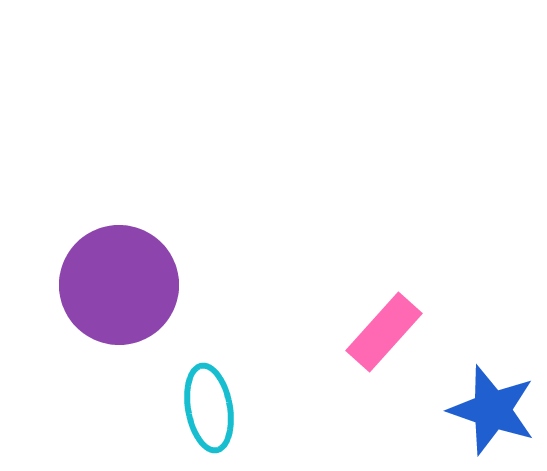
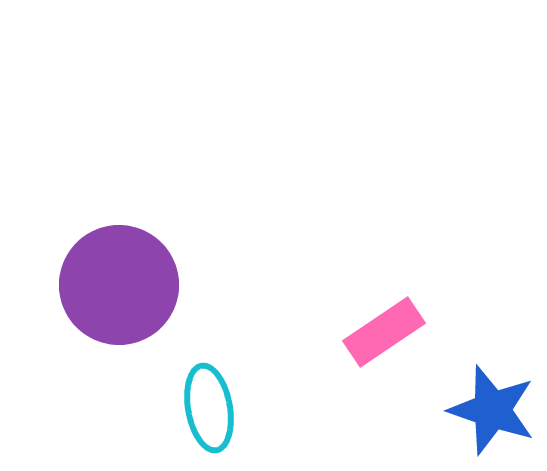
pink rectangle: rotated 14 degrees clockwise
